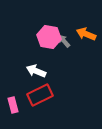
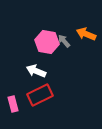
pink hexagon: moved 2 px left, 5 px down
pink rectangle: moved 1 px up
